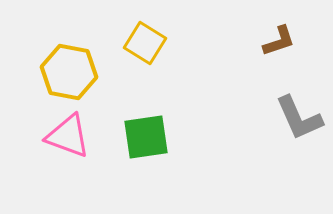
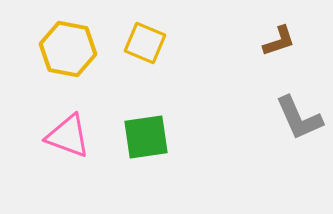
yellow square: rotated 9 degrees counterclockwise
yellow hexagon: moved 1 px left, 23 px up
